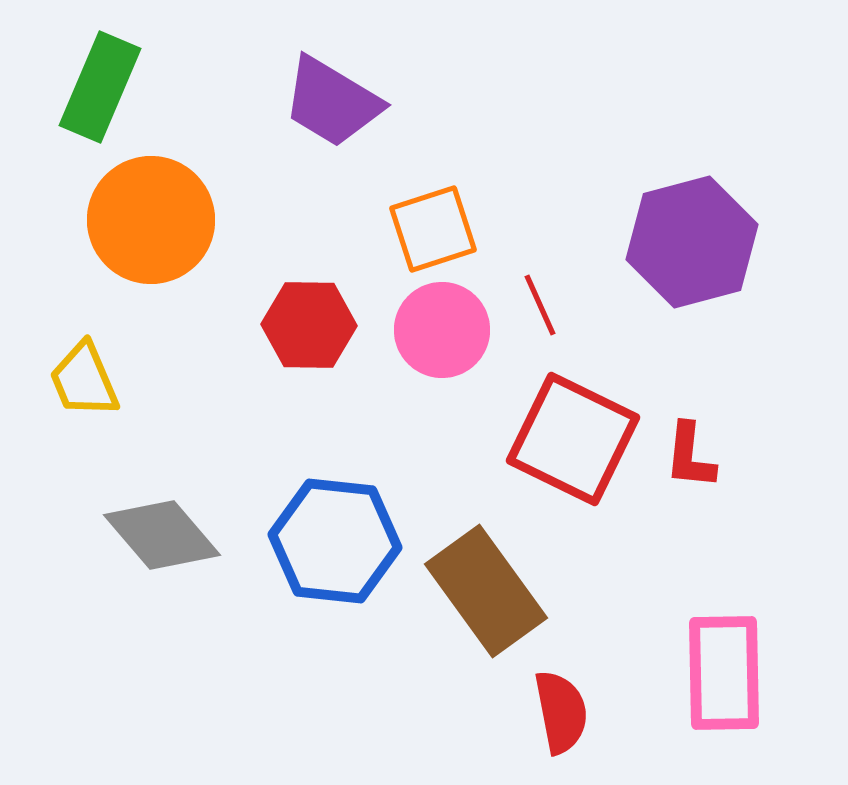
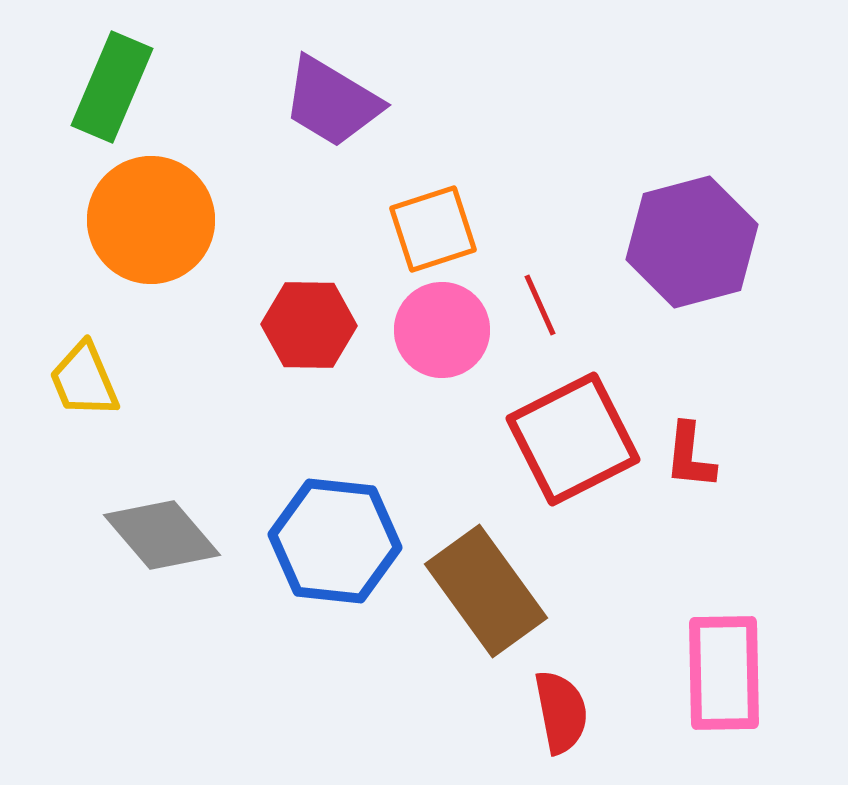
green rectangle: moved 12 px right
red square: rotated 37 degrees clockwise
